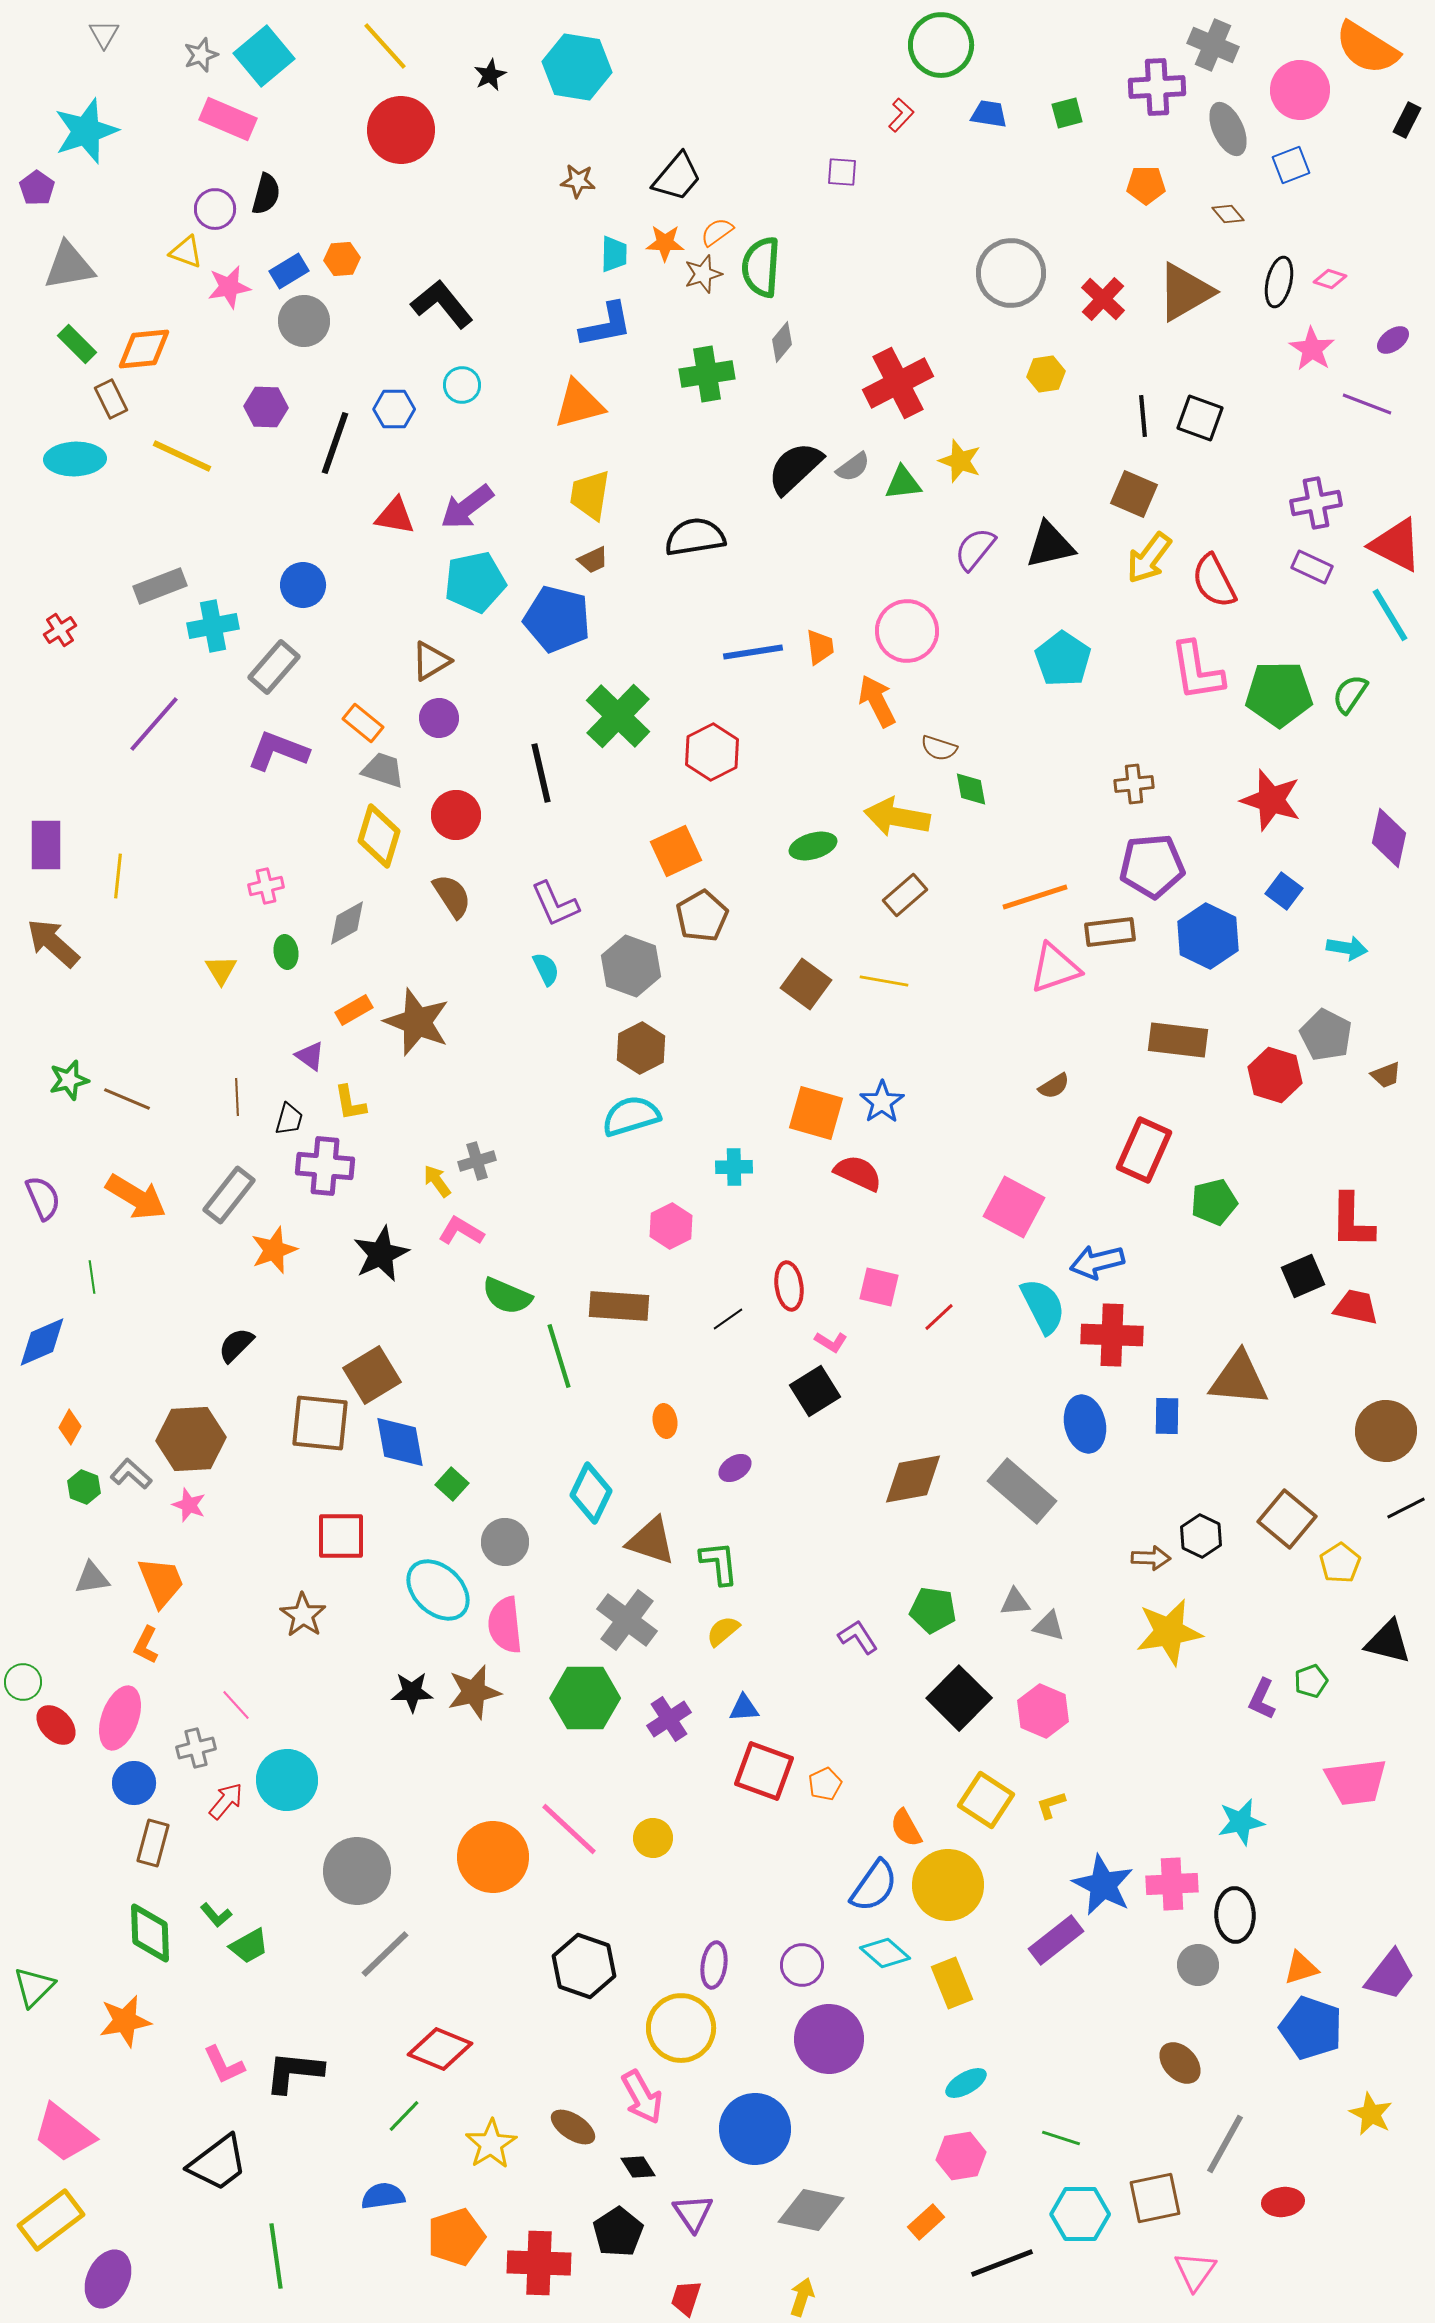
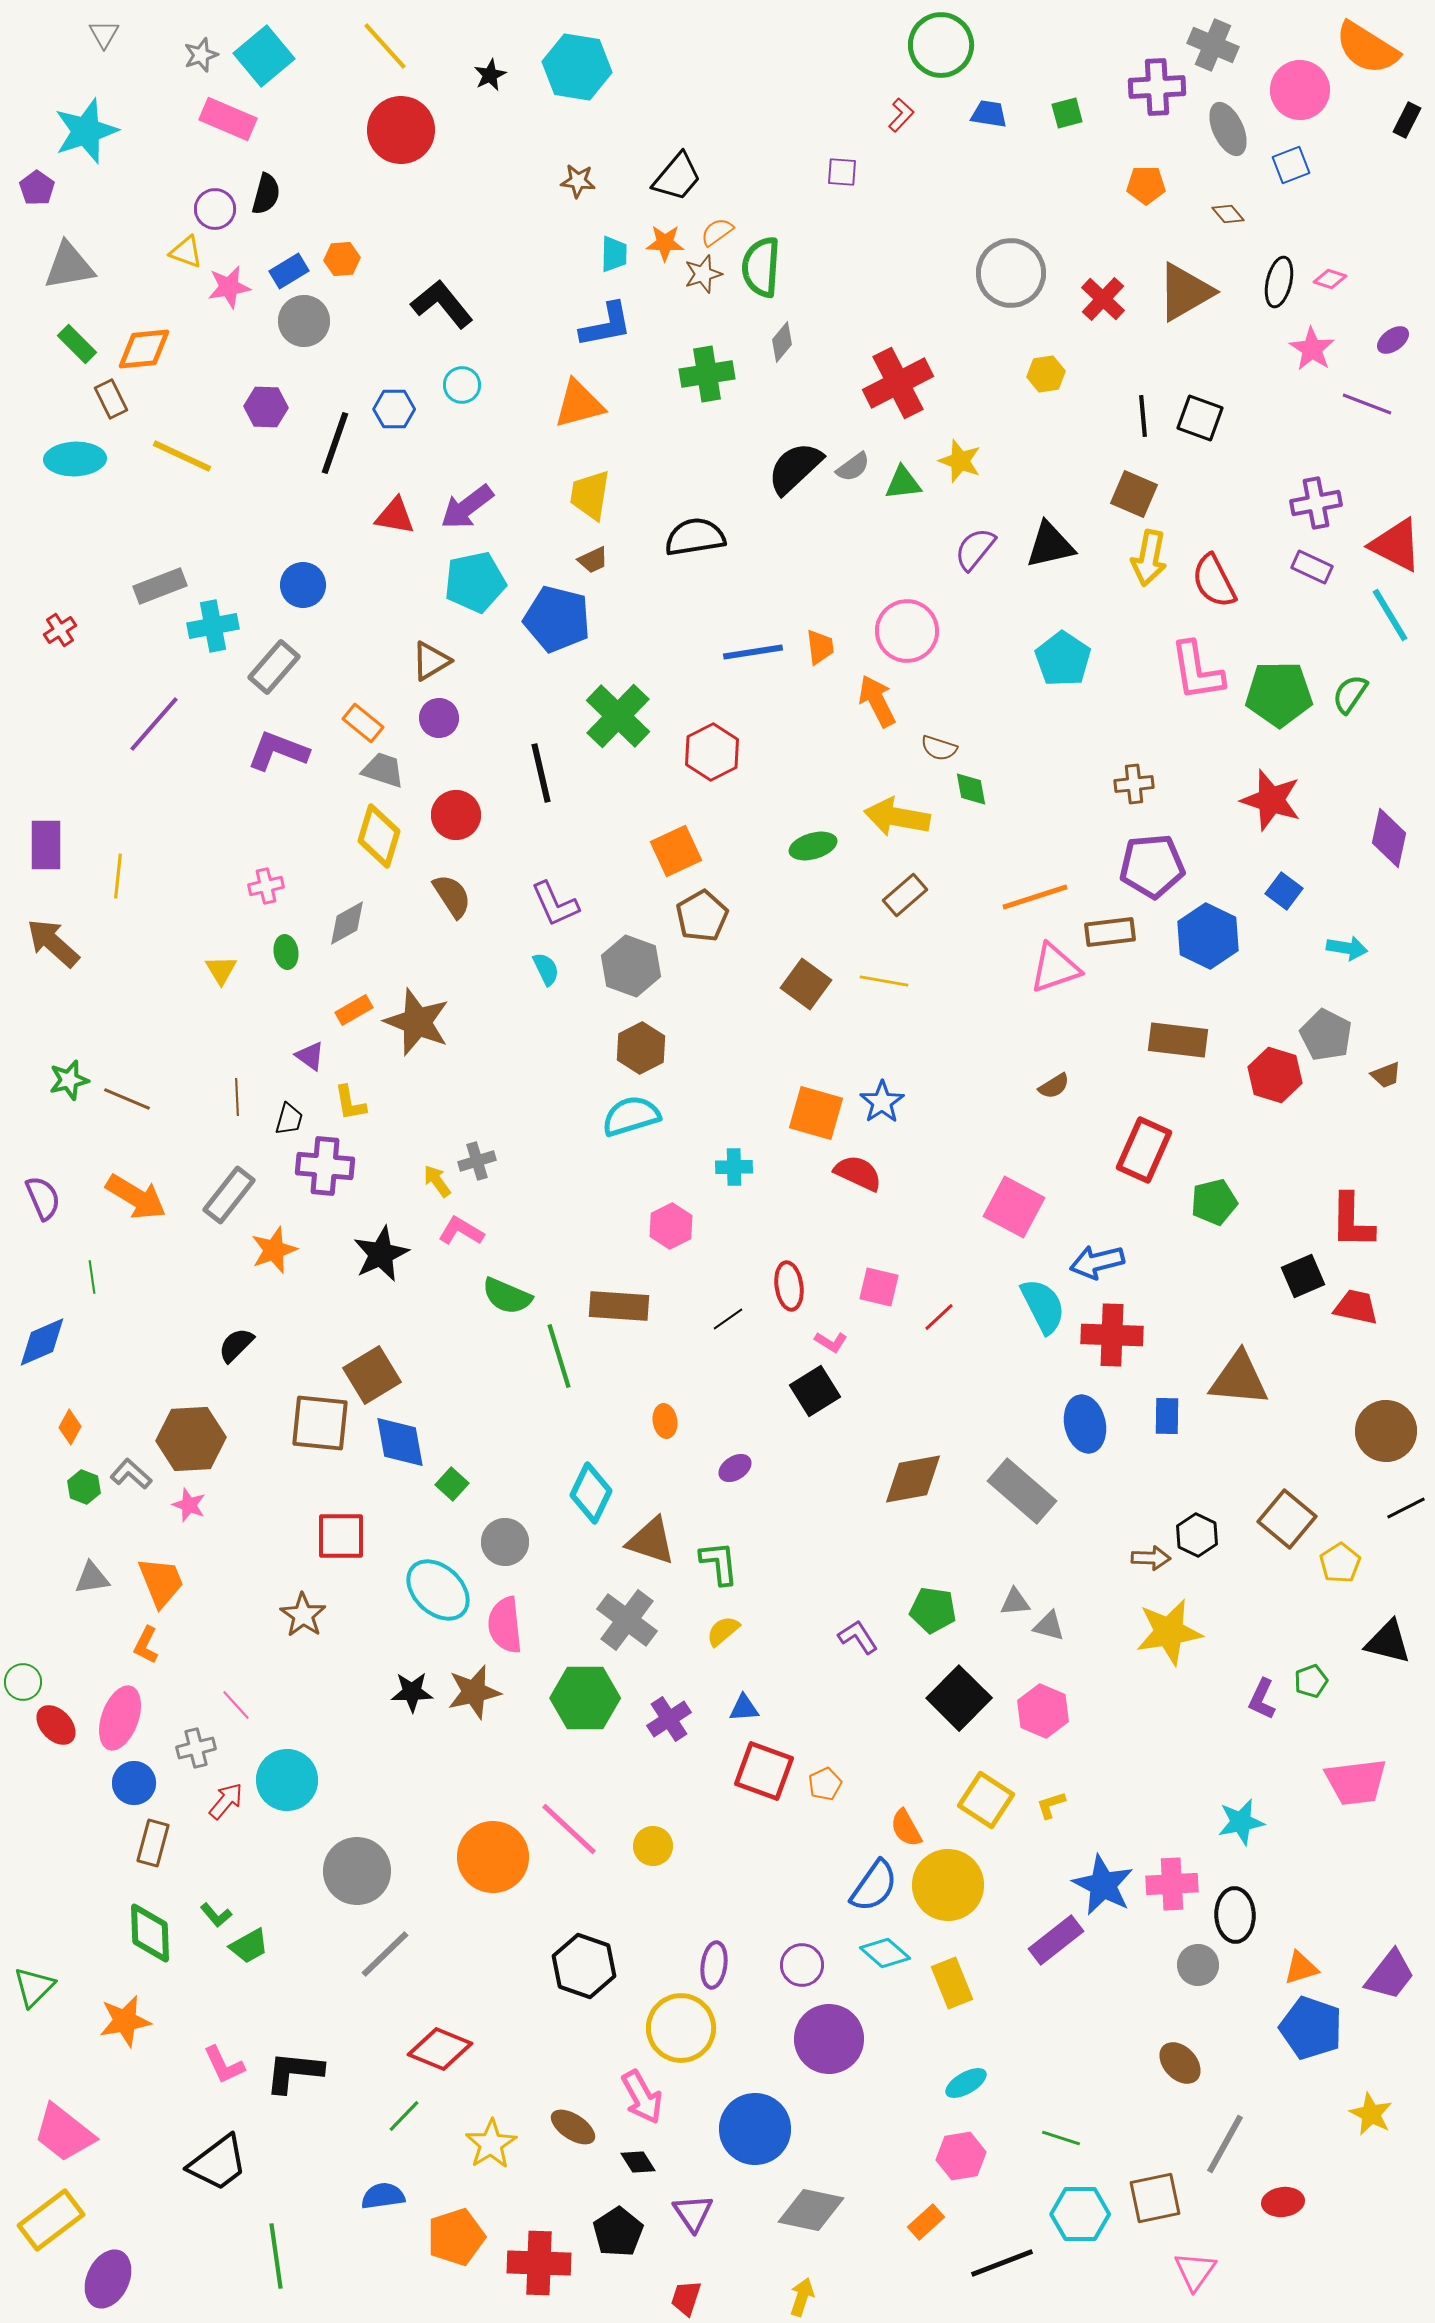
yellow arrow at (1149, 558): rotated 26 degrees counterclockwise
black hexagon at (1201, 1536): moved 4 px left, 1 px up
yellow circle at (653, 1838): moved 8 px down
black diamond at (638, 2167): moved 5 px up
